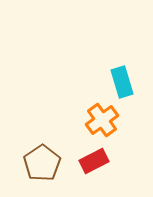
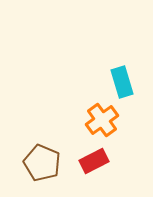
brown pentagon: rotated 15 degrees counterclockwise
